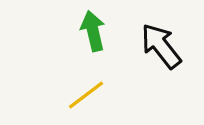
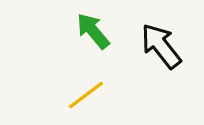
green arrow: rotated 27 degrees counterclockwise
